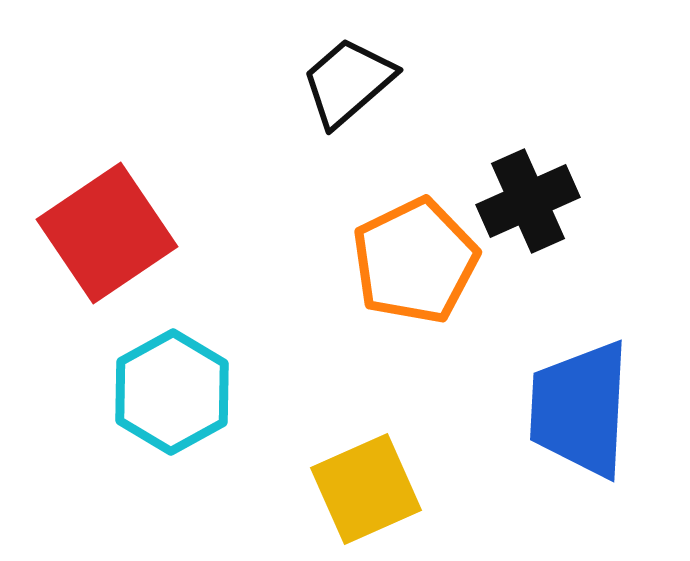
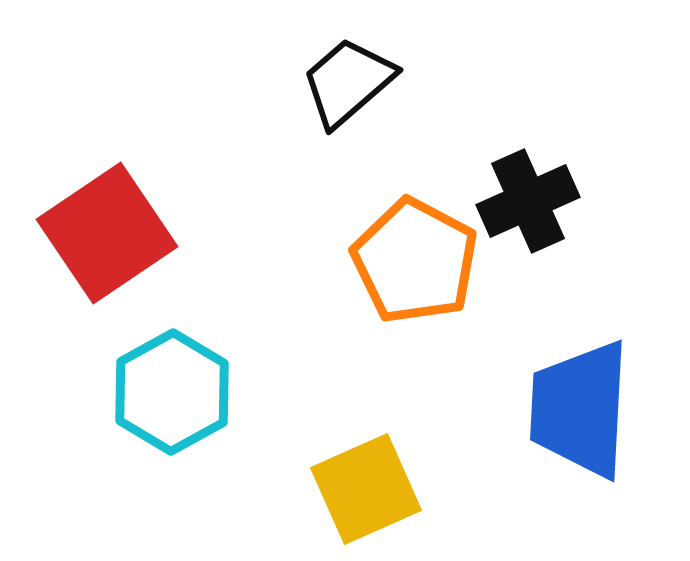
orange pentagon: rotated 18 degrees counterclockwise
